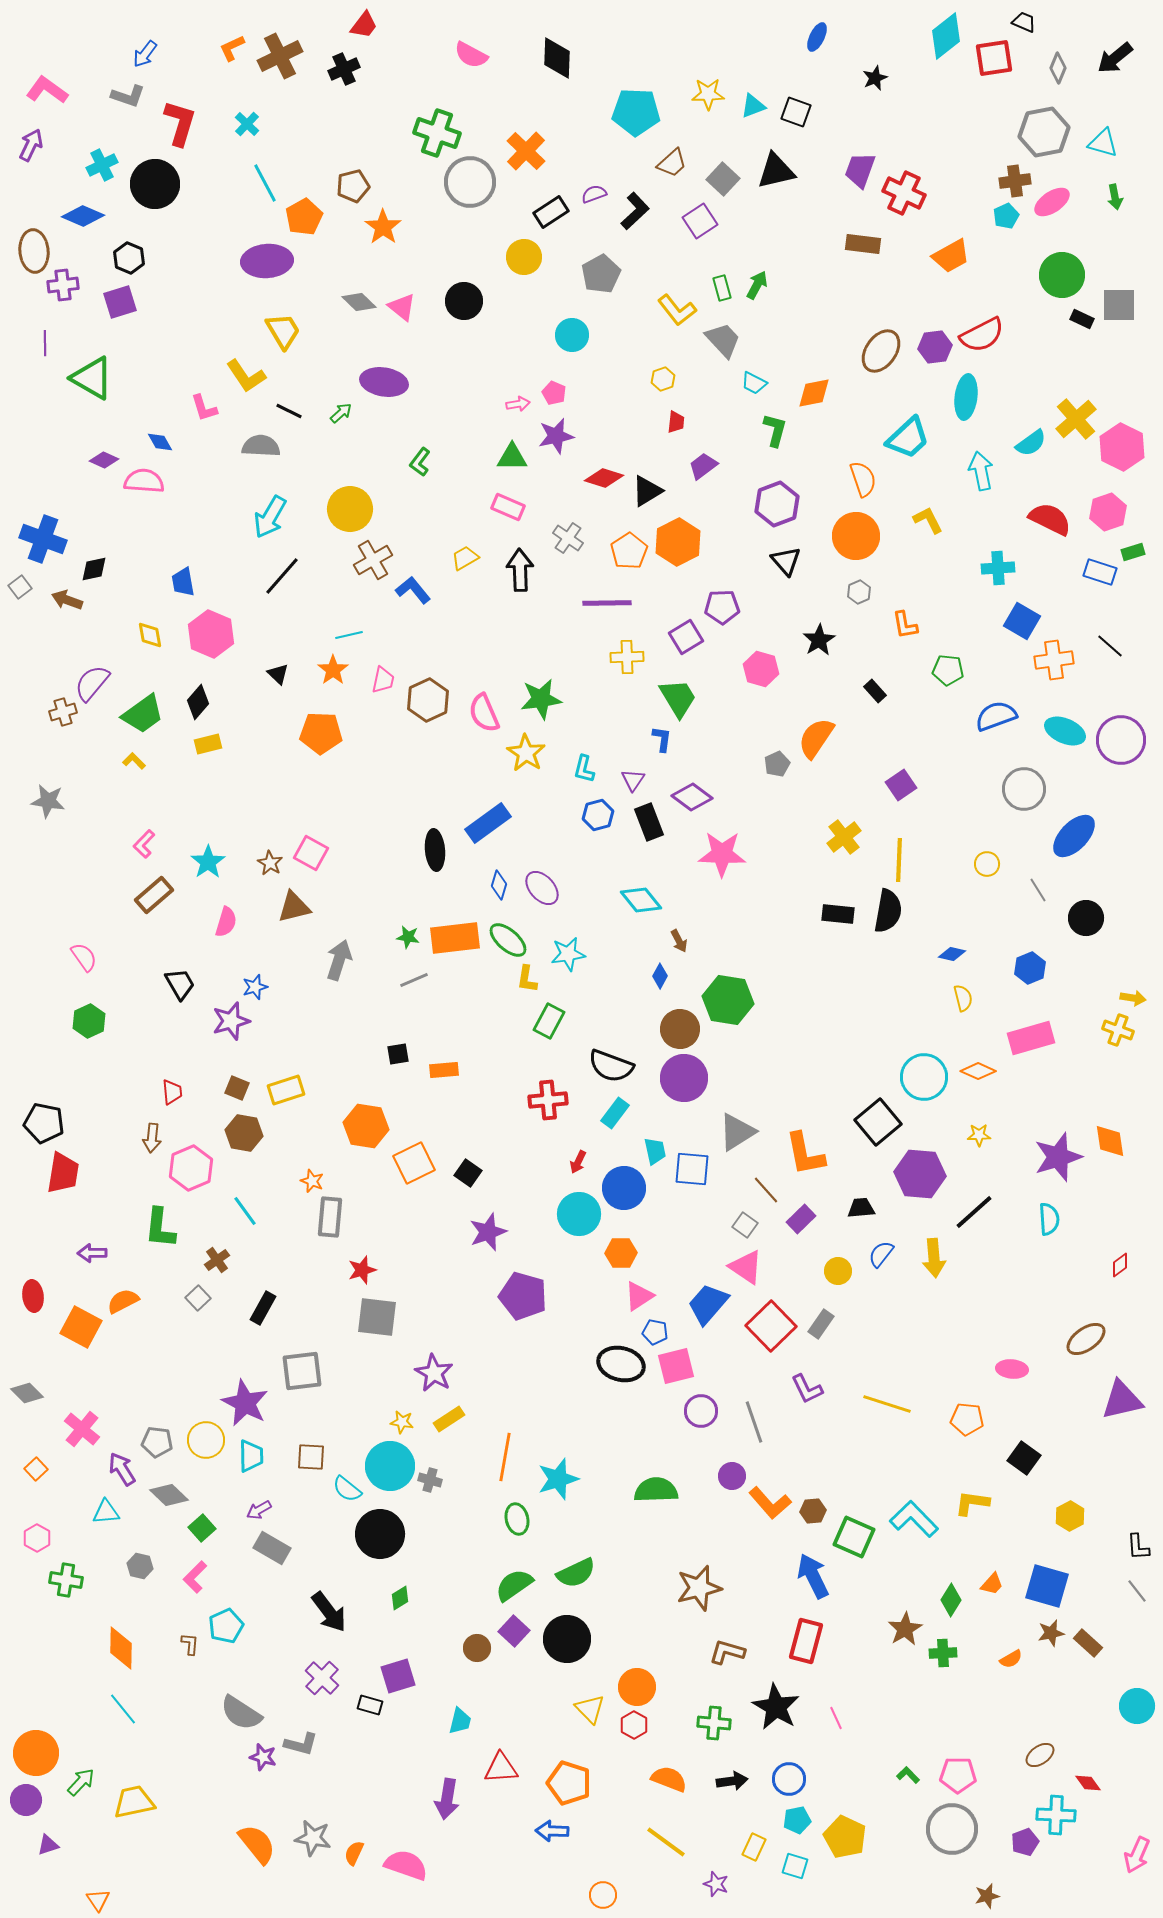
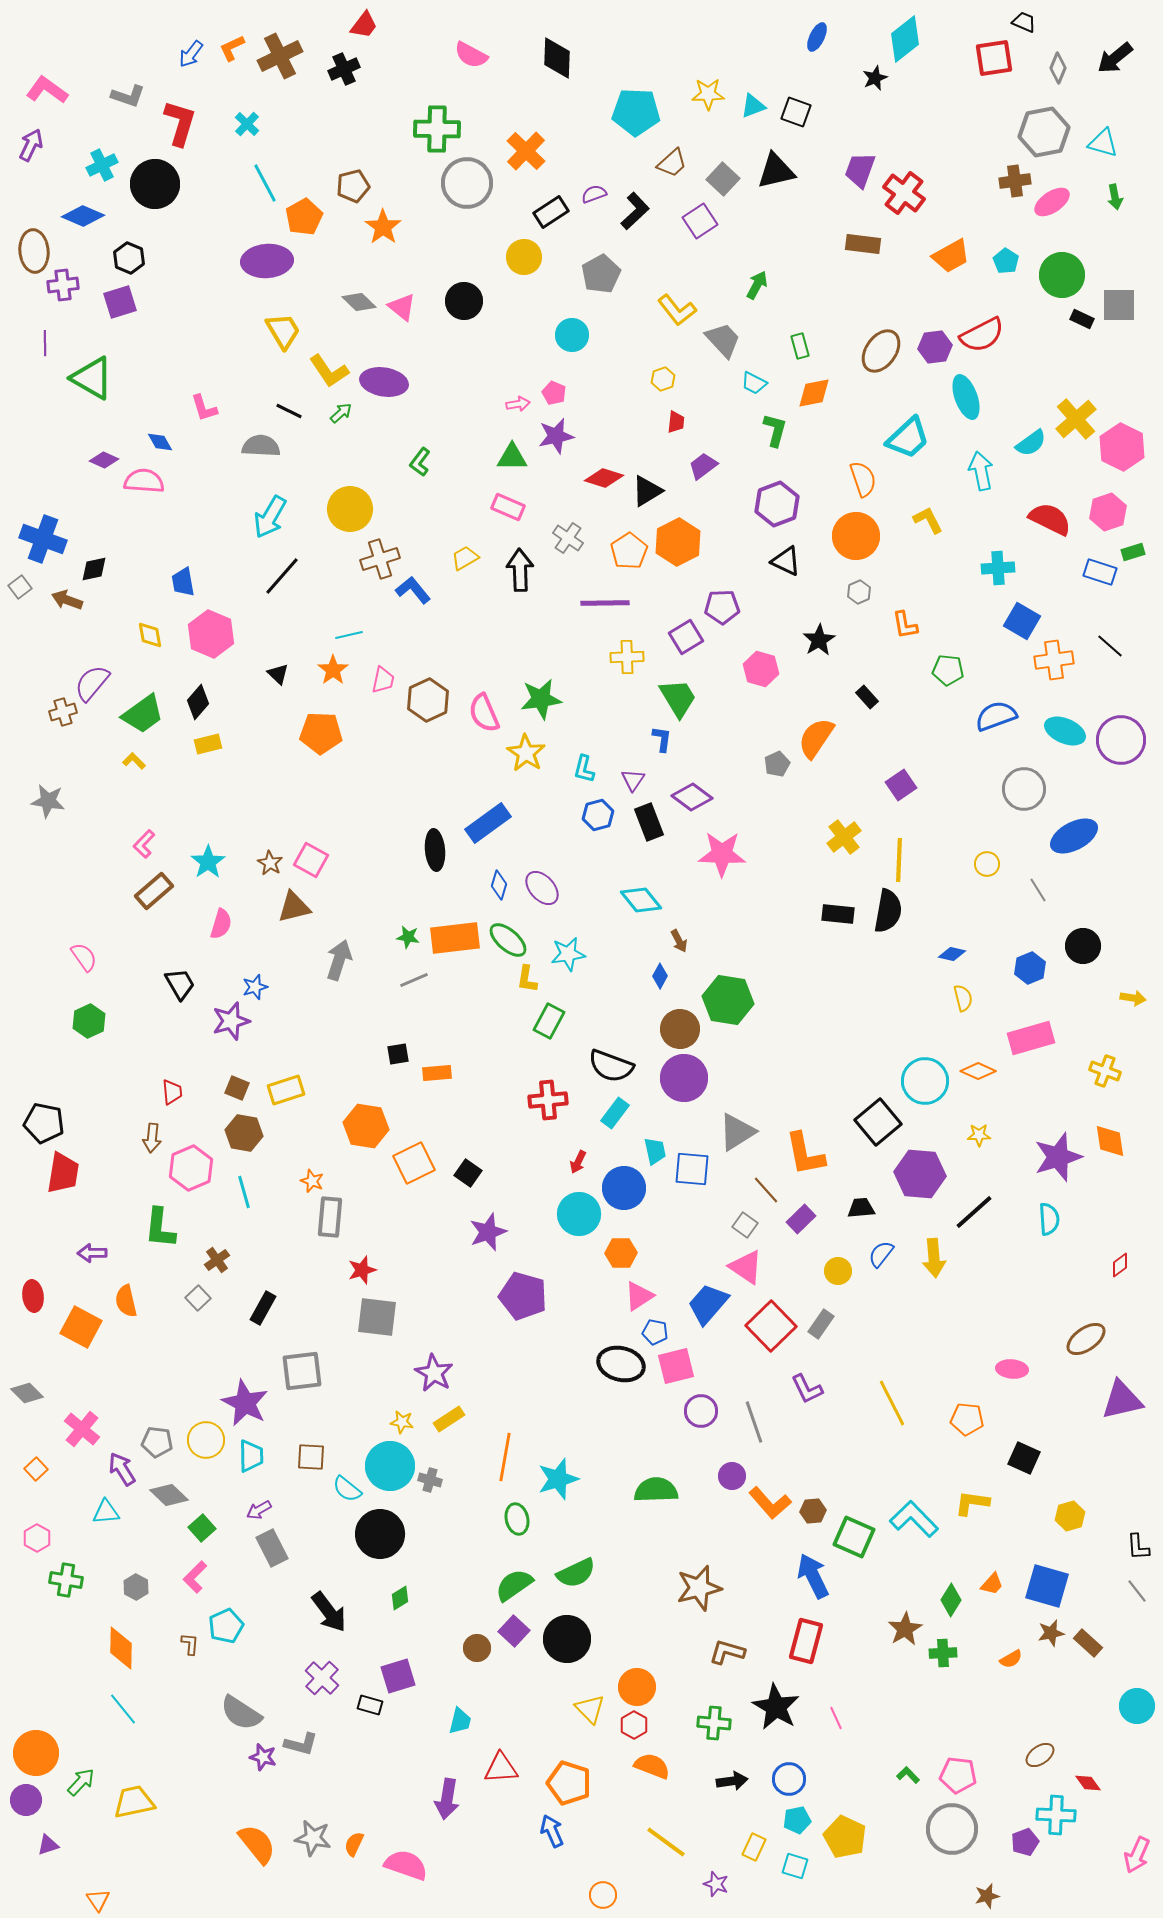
cyan diamond at (946, 36): moved 41 px left, 3 px down
blue arrow at (145, 54): moved 46 px right
green cross at (437, 133): moved 4 px up; rotated 18 degrees counterclockwise
gray circle at (470, 182): moved 3 px left, 1 px down
red cross at (904, 193): rotated 12 degrees clockwise
cyan pentagon at (1006, 216): moved 45 px down; rotated 15 degrees counterclockwise
green rectangle at (722, 288): moved 78 px right, 58 px down
yellow L-shape at (246, 376): moved 83 px right, 5 px up
cyan ellipse at (966, 397): rotated 27 degrees counterclockwise
brown cross at (373, 560): moved 7 px right, 1 px up; rotated 12 degrees clockwise
black triangle at (786, 561): rotated 24 degrees counterclockwise
purple line at (607, 603): moved 2 px left
black rectangle at (875, 691): moved 8 px left, 6 px down
blue ellipse at (1074, 836): rotated 18 degrees clockwise
pink square at (311, 853): moved 7 px down
brown rectangle at (154, 895): moved 4 px up
black circle at (1086, 918): moved 3 px left, 28 px down
pink semicircle at (226, 922): moved 5 px left, 2 px down
yellow cross at (1118, 1030): moved 13 px left, 41 px down
orange rectangle at (444, 1070): moved 7 px left, 3 px down
cyan circle at (924, 1077): moved 1 px right, 4 px down
cyan line at (245, 1211): moved 1 px left, 19 px up; rotated 20 degrees clockwise
orange semicircle at (123, 1301): moved 3 px right; rotated 76 degrees counterclockwise
yellow line at (887, 1404): moved 5 px right, 1 px up; rotated 45 degrees clockwise
black square at (1024, 1458): rotated 12 degrees counterclockwise
yellow hexagon at (1070, 1516): rotated 12 degrees clockwise
gray rectangle at (272, 1548): rotated 33 degrees clockwise
gray hexagon at (140, 1566): moved 4 px left, 21 px down; rotated 15 degrees clockwise
pink pentagon at (958, 1775): rotated 6 degrees clockwise
orange semicircle at (669, 1779): moved 17 px left, 13 px up
blue arrow at (552, 1831): rotated 64 degrees clockwise
orange semicircle at (354, 1853): moved 9 px up
